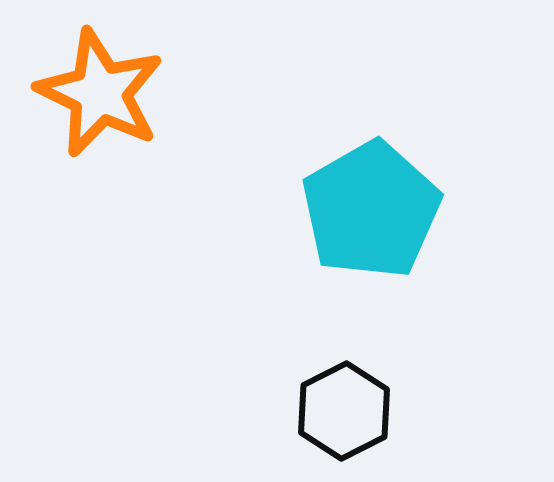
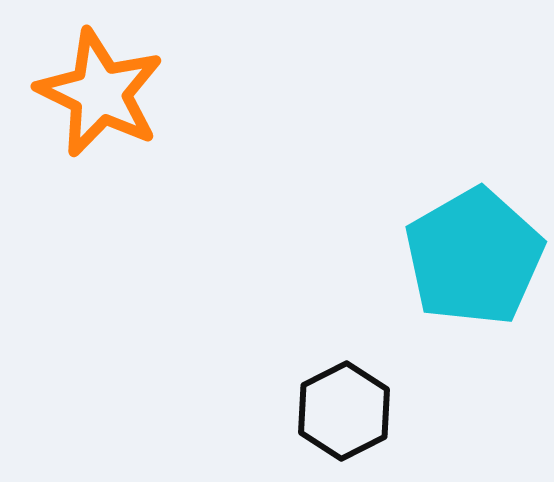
cyan pentagon: moved 103 px right, 47 px down
